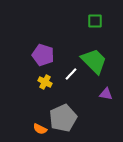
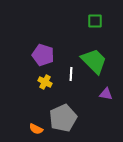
white line: rotated 40 degrees counterclockwise
orange semicircle: moved 4 px left
